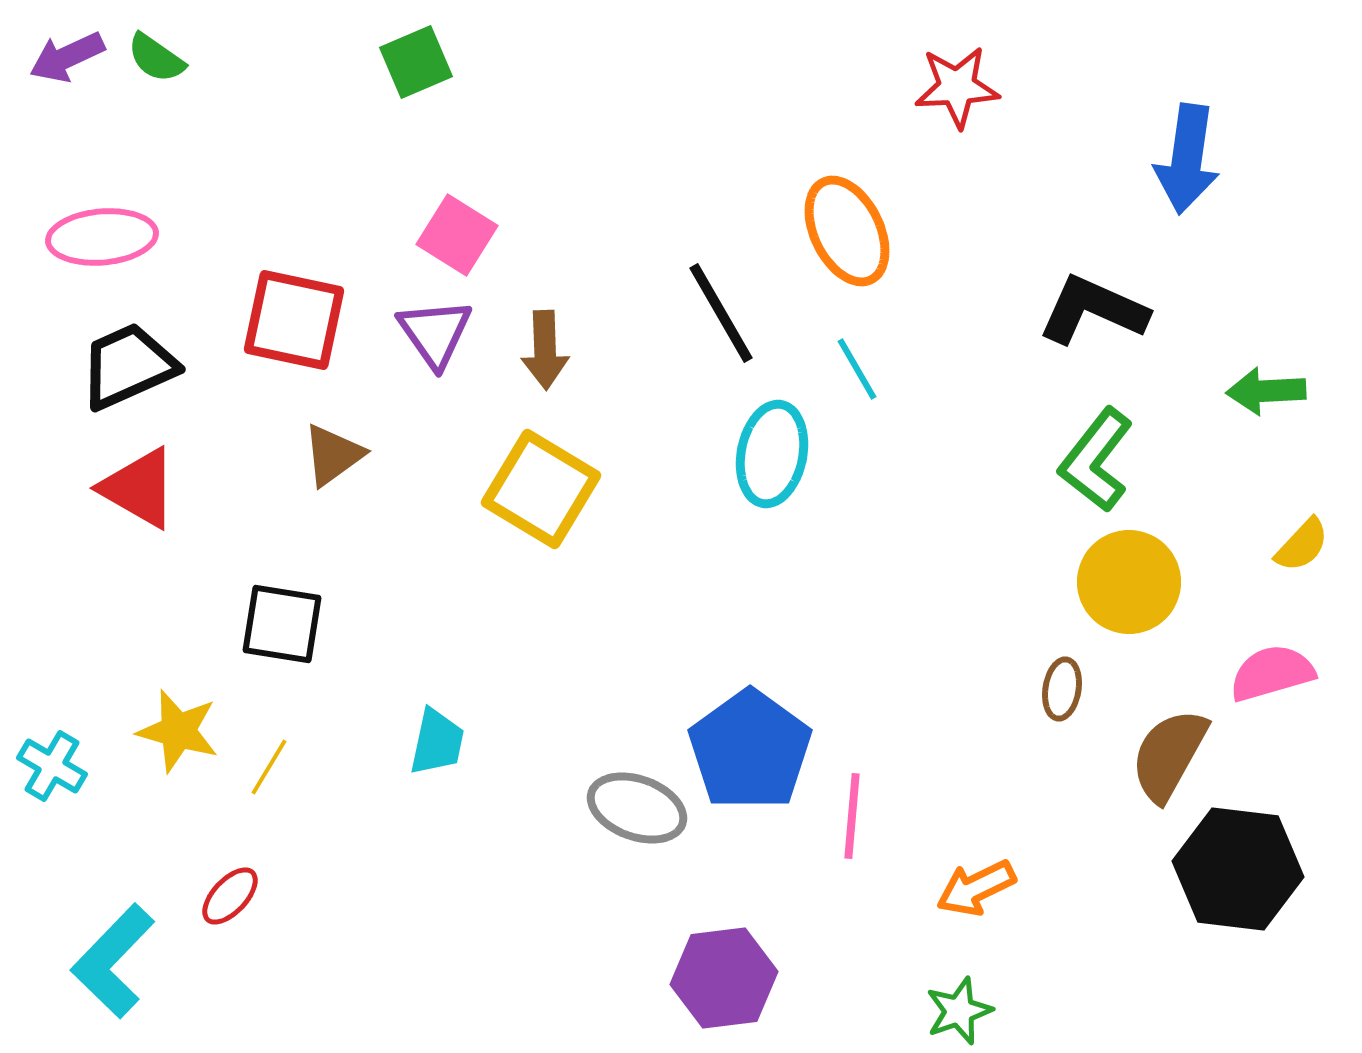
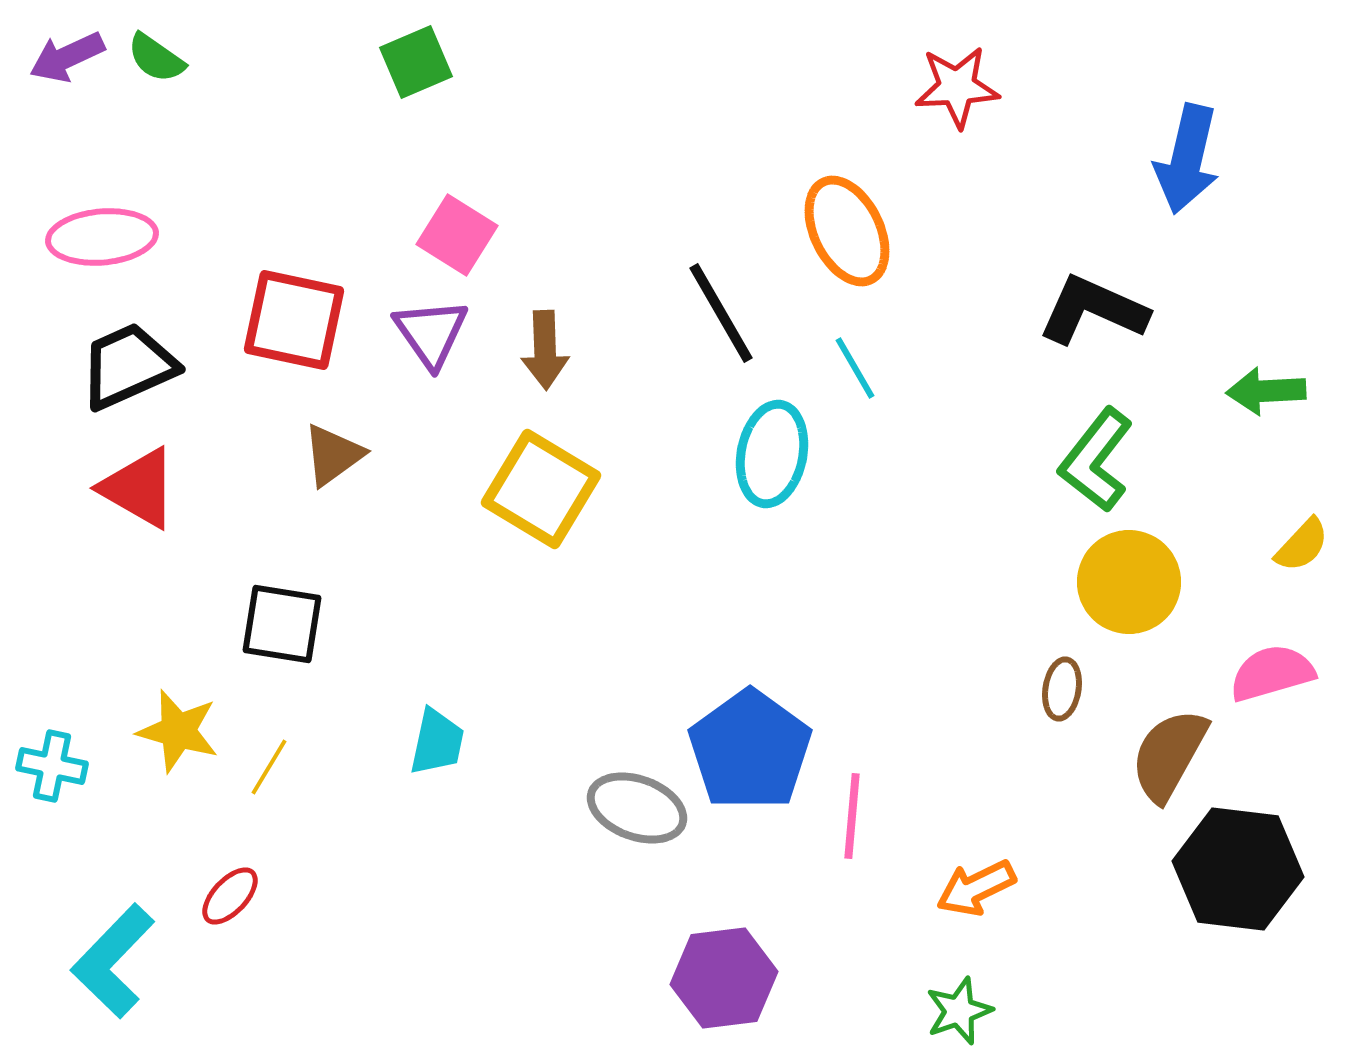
blue arrow: rotated 5 degrees clockwise
purple triangle: moved 4 px left
cyan line: moved 2 px left, 1 px up
cyan cross: rotated 18 degrees counterclockwise
